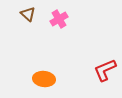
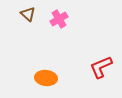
red L-shape: moved 4 px left, 3 px up
orange ellipse: moved 2 px right, 1 px up
